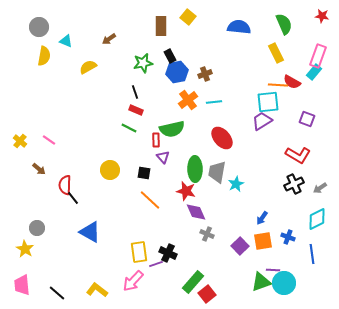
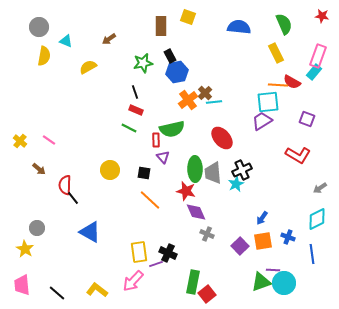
yellow square at (188, 17): rotated 21 degrees counterclockwise
brown cross at (205, 74): moved 19 px down; rotated 24 degrees counterclockwise
gray trapezoid at (217, 172): moved 4 px left, 1 px down; rotated 15 degrees counterclockwise
black cross at (294, 184): moved 52 px left, 14 px up
green rectangle at (193, 282): rotated 30 degrees counterclockwise
